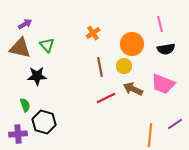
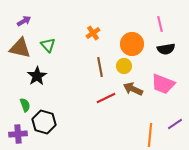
purple arrow: moved 1 px left, 3 px up
green triangle: moved 1 px right
black star: rotated 30 degrees counterclockwise
